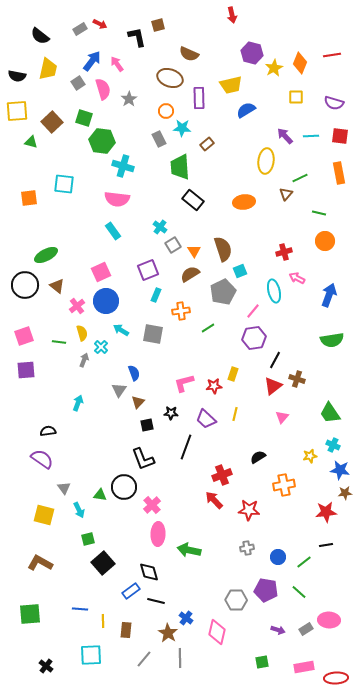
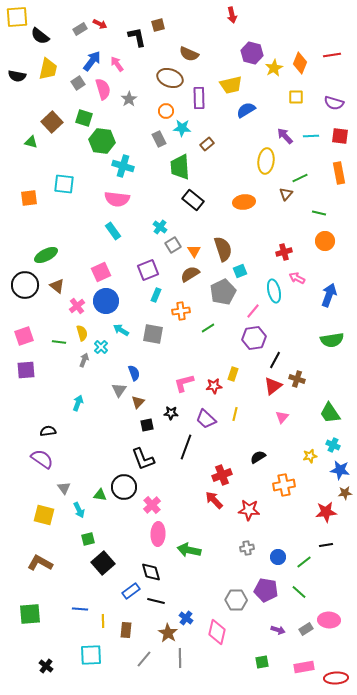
yellow square at (17, 111): moved 94 px up
black diamond at (149, 572): moved 2 px right
